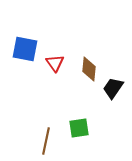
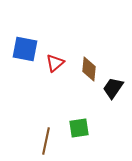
red triangle: rotated 24 degrees clockwise
